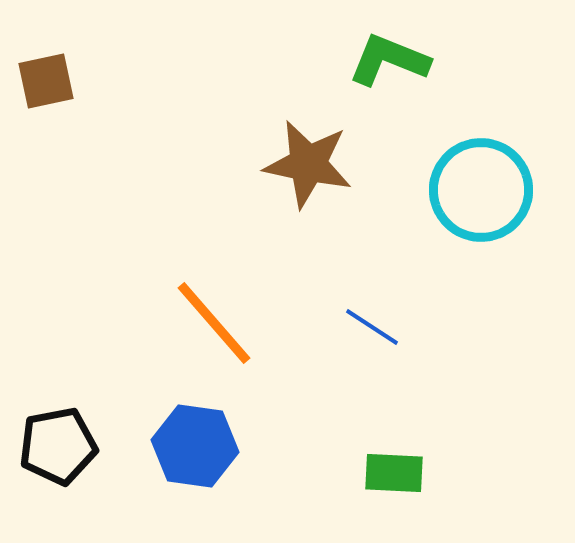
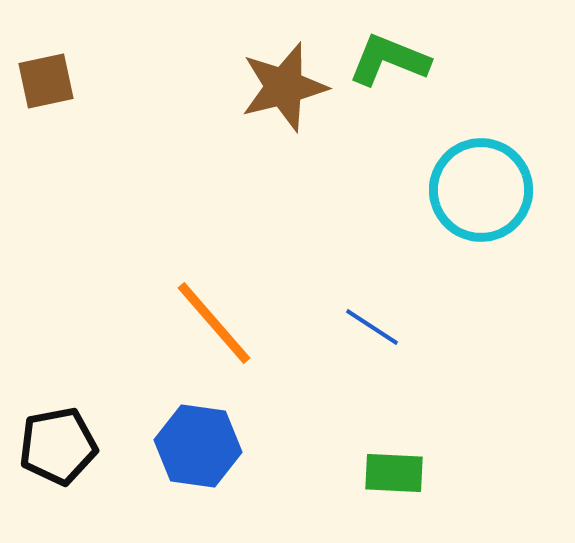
brown star: moved 24 px left, 77 px up; rotated 26 degrees counterclockwise
blue hexagon: moved 3 px right
